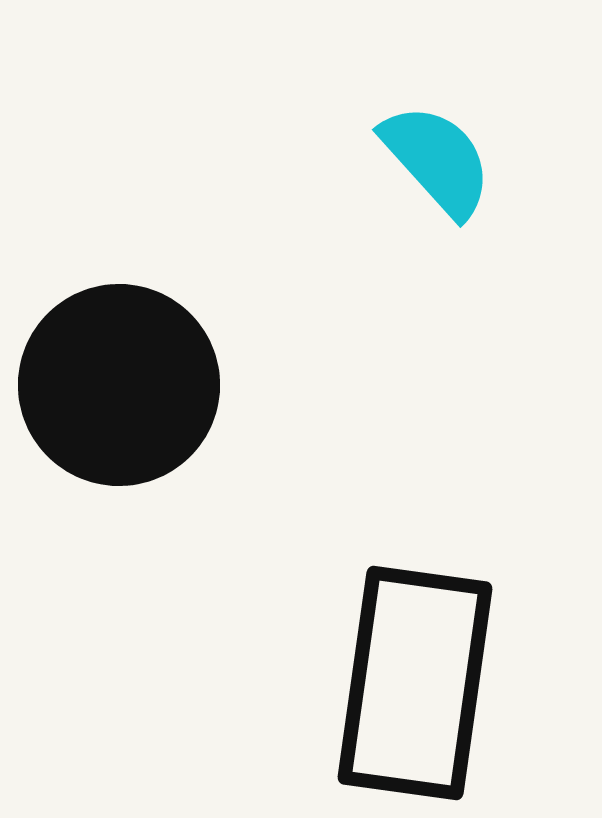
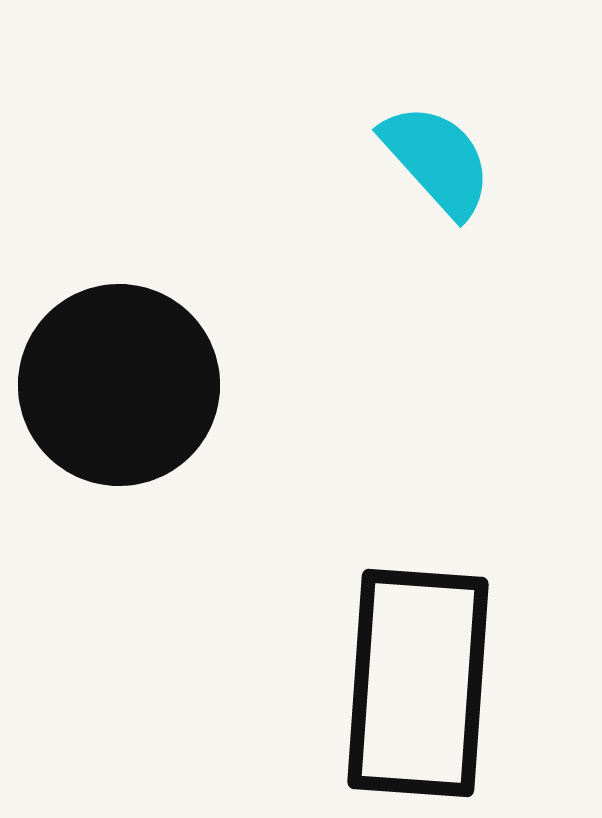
black rectangle: moved 3 px right; rotated 4 degrees counterclockwise
